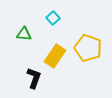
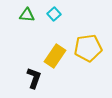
cyan square: moved 1 px right, 4 px up
green triangle: moved 3 px right, 19 px up
yellow pentagon: rotated 28 degrees counterclockwise
